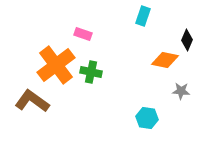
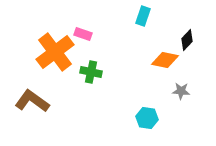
black diamond: rotated 20 degrees clockwise
orange cross: moved 1 px left, 13 px up
